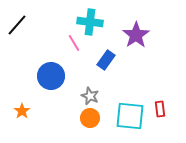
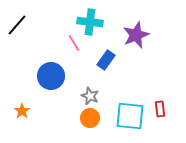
purple star: rotated 12 degrees clockwise
